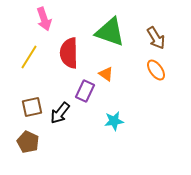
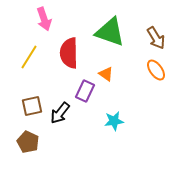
brown square: moved 1 px up
